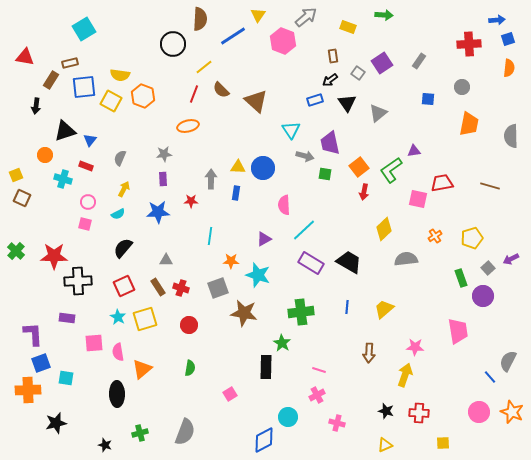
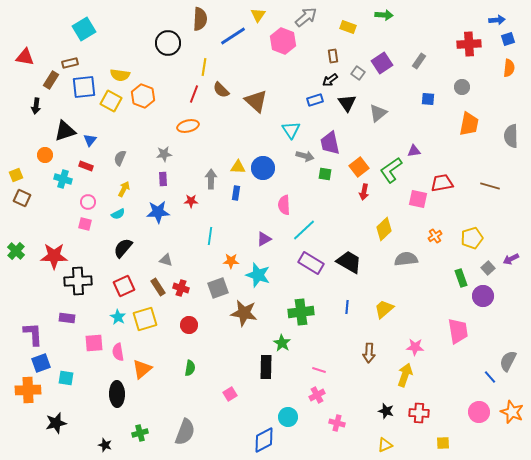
black circle at (173, 44): moved 5 px left, 1 px up
yellow line at (204, 67): rotated 42 degrees counterclockwise
gray triangle at (166, 260): rotated 16 degrees clockwise
